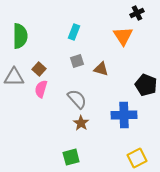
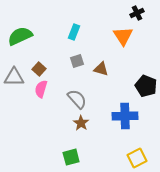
green semicircle: rotated 115 degrees counterclockwise
black pentagon: moved 1 px down
blue cross: moved 1 px right, 1 px down
